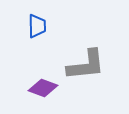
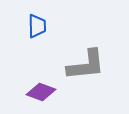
purple diamond: moved 2 px left, 4 px down
